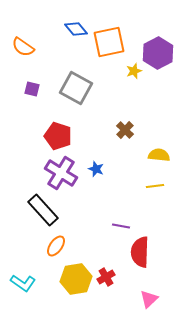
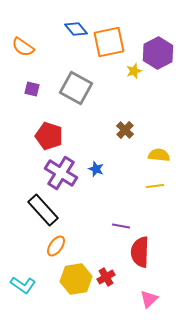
red pentagon: moved 9 px left
cyan L-shape: moved 2 px down
